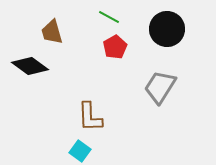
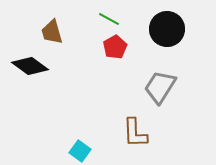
green line: moved 2 px down
brown L-shape: moved 45 px right, 16 px down
